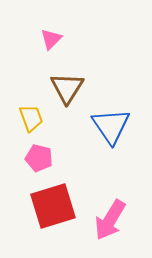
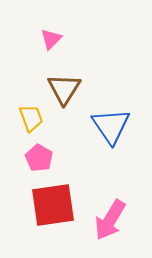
brown triangle: moved 3 px left, 1 px down
pink pentagon: rotated 16 degrees clockwise
red square: moved 1 px up; rotated 9 degrees clockwise
